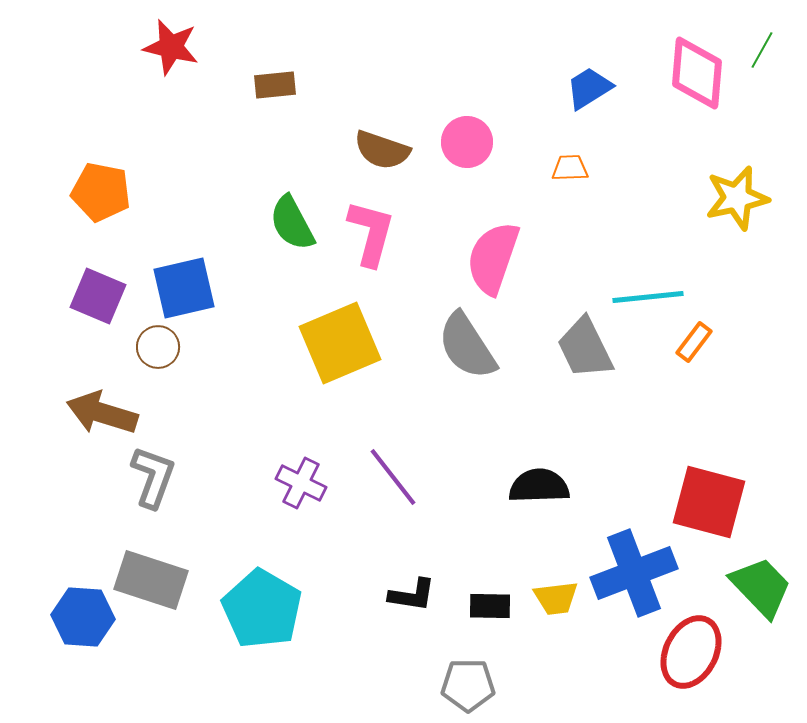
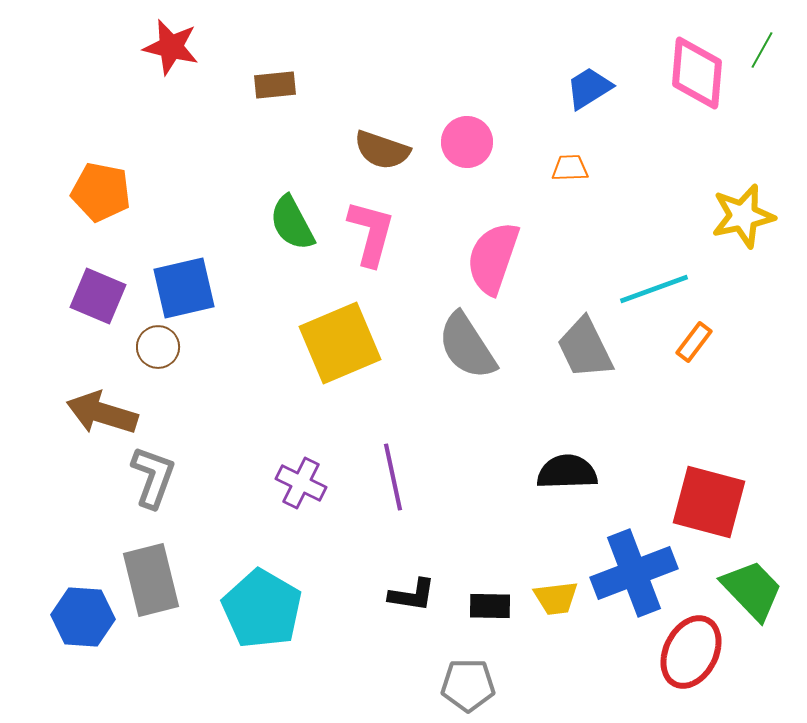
yellow star: moved 6 px right, 18 px down
cyan line: moved 6 px right, 8 px up; rotated 14 degrees counterclockwise
purple line: rotated 26 degrees clockwise
black semicircle: moved 28 px right, 14 px up
gray rectangle: rotated 58 degrees clockwise
green trapezoid: moved 9 px left, 3 px down
